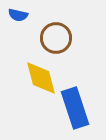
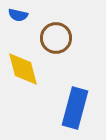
yellow diamond: moved 18 px left, 9 px up
blue rectangle: rotated 33 degrees clockwise
